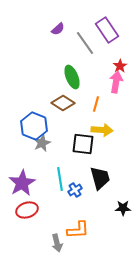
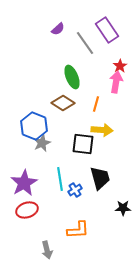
purple star: moved 2 px right
gray arrow: moved 10 px left, 7 px down
